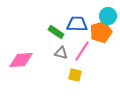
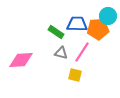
orange pentagon: moved 3 px left, 3 px up; rotated 15 degrees clockwise
pink line: moved 1 px down
